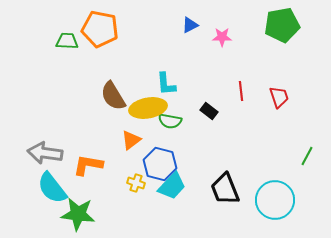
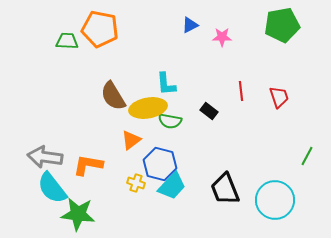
gray arrow: moved 4 px down
